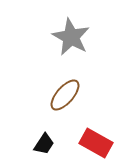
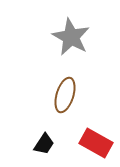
brown ellipse: rotated 24 degrees counterclockwise
